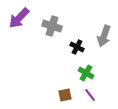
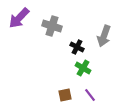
green cross: moved 3 px left, 5 px up
